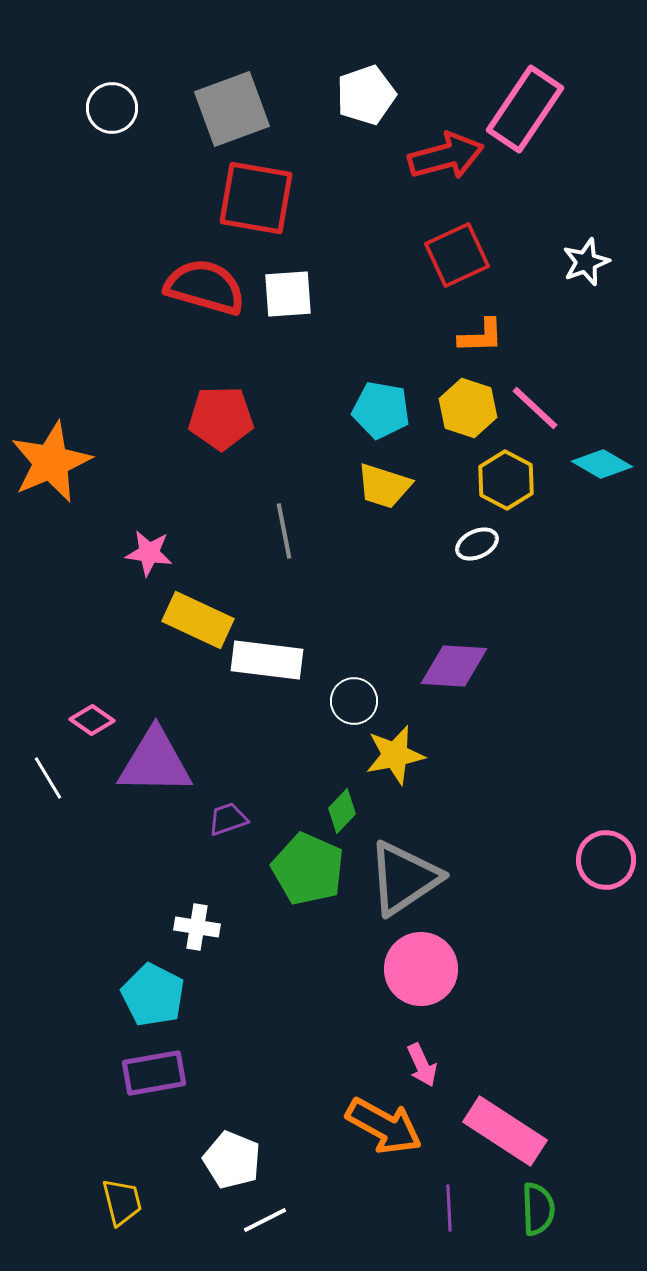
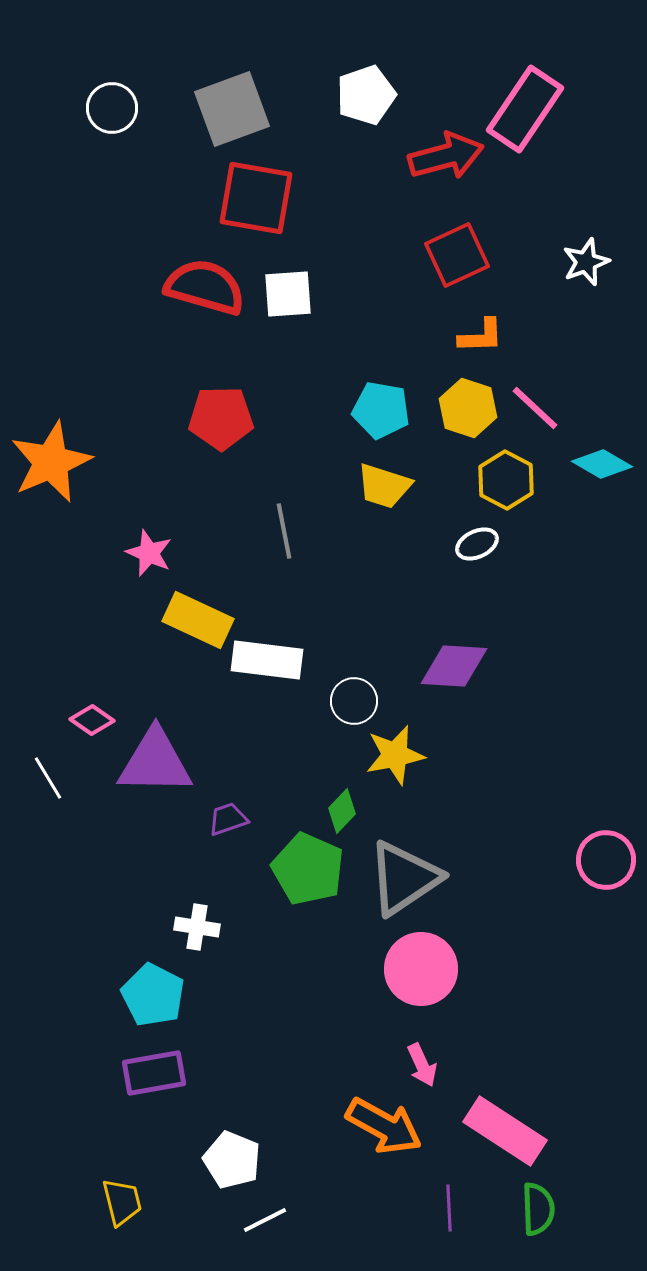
pink star at (149, 553): rotated 15 degrees clockwise
